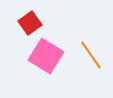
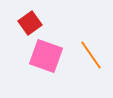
pink square: rotated 12 degrees counterclockwise
